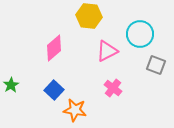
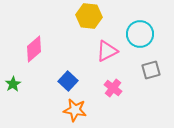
pink diamond: moved 20 px left, 1 px down
gray square: moved 5 px left, 5 px down; rotated 36 degrees counterclockwise
green star: moved 2 px right, 1 px up
blue square: moved 14 px right, 9 px up
